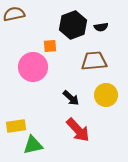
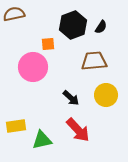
black semicircle: rotated 48 degrees counterclockwise
orange square: moved 2 px left, 2 px up
green triangle: moved 9 px right, 5 px up
